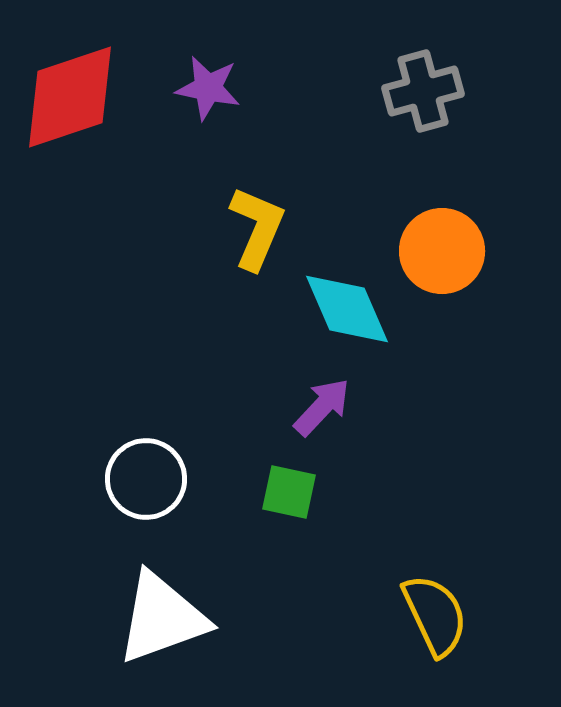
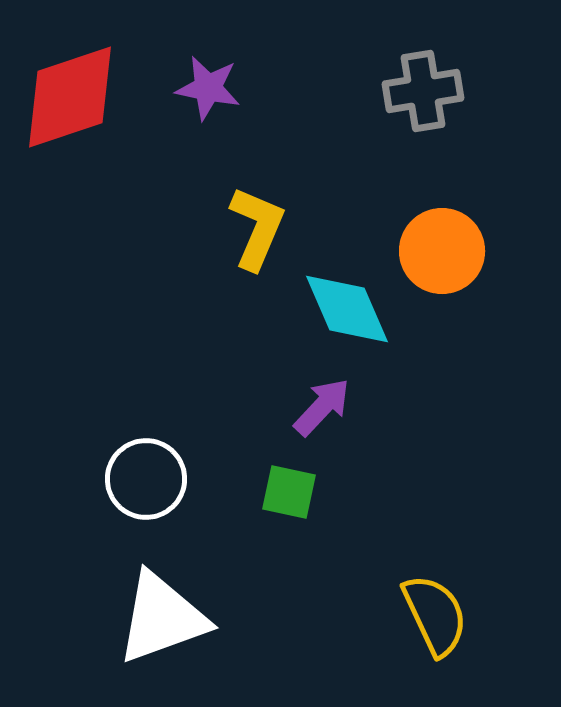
gray cross: rotated 6 degrees clockwise
